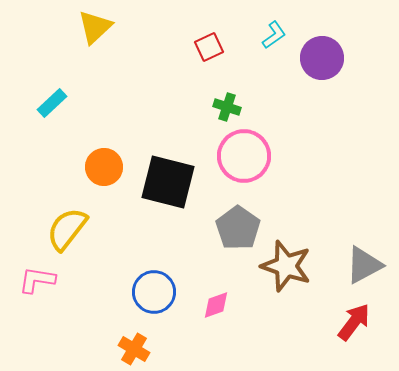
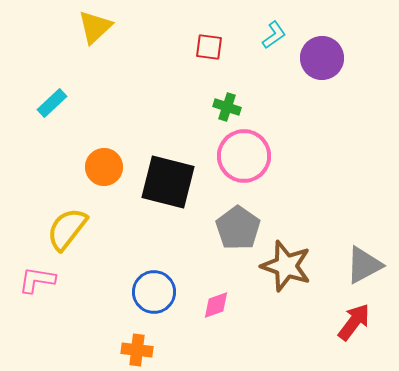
red square: rotated 32 degrees clockwise
orange cross: moved 3 px right, 1 px down; rotated 24 degrees counterclockwise
